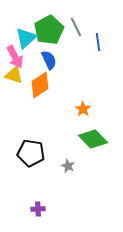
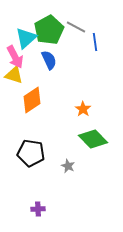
gray line: rotated 36 degrees counterclockwise
blue line: moved 3 px left
orange diamond: moved 8 px left, 15 px down
